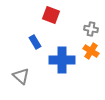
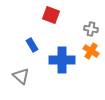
blue rectangle: moved 3 px left, 3 px down
